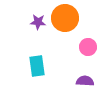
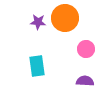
pink circle: moved 2 px left, 2 px down
